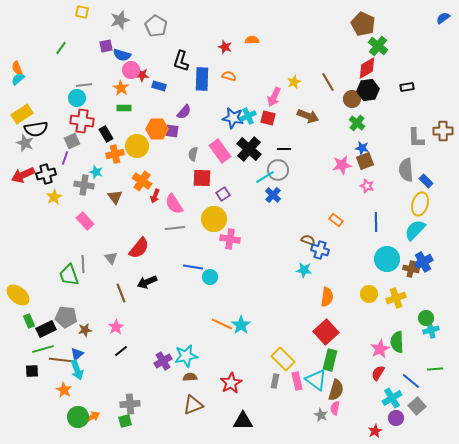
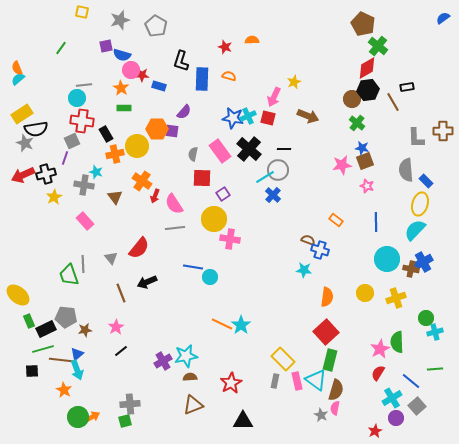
brown line at (328, 82): moved 65 px right, 20 px down
yellow circle at (369, 294): moved 4 px left, 1 px up
cyan cross at (431, 330): moved 4 px right, 2 px down
